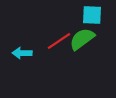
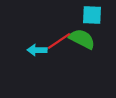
green semicircle: rotated 64 degrees clockwise
cyan arrow: moved 15 px right, 3 px up
